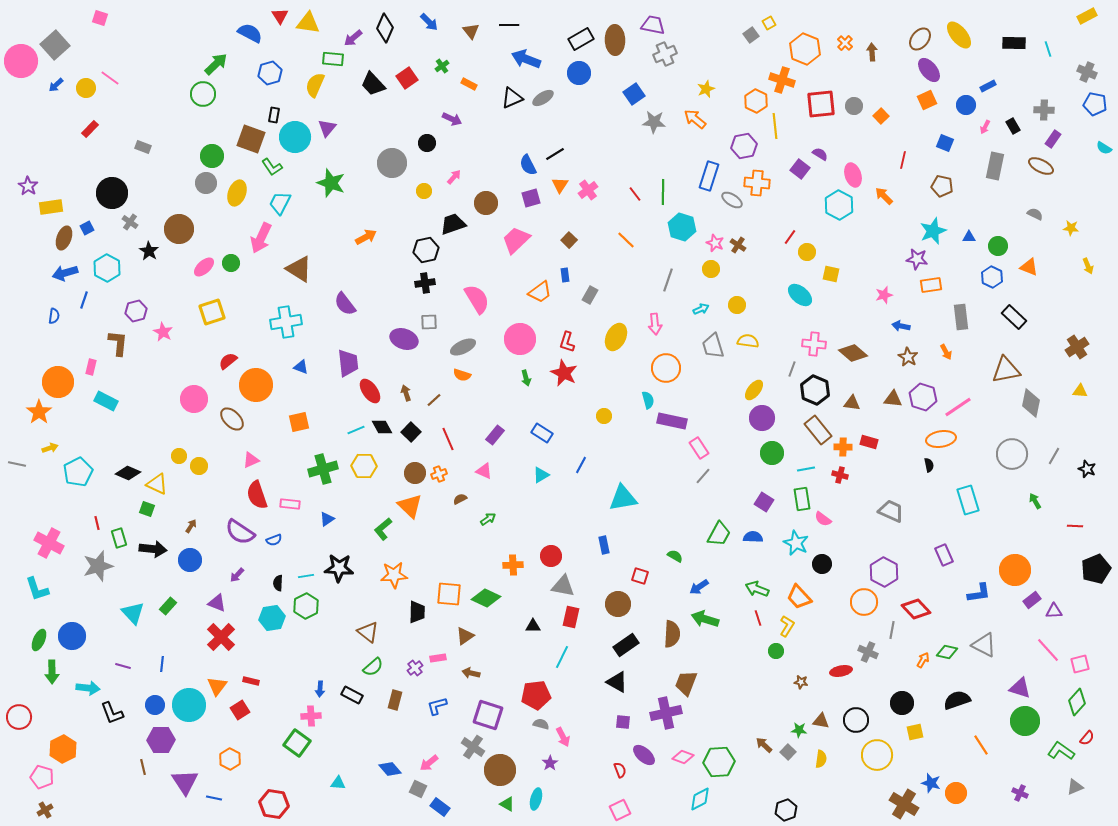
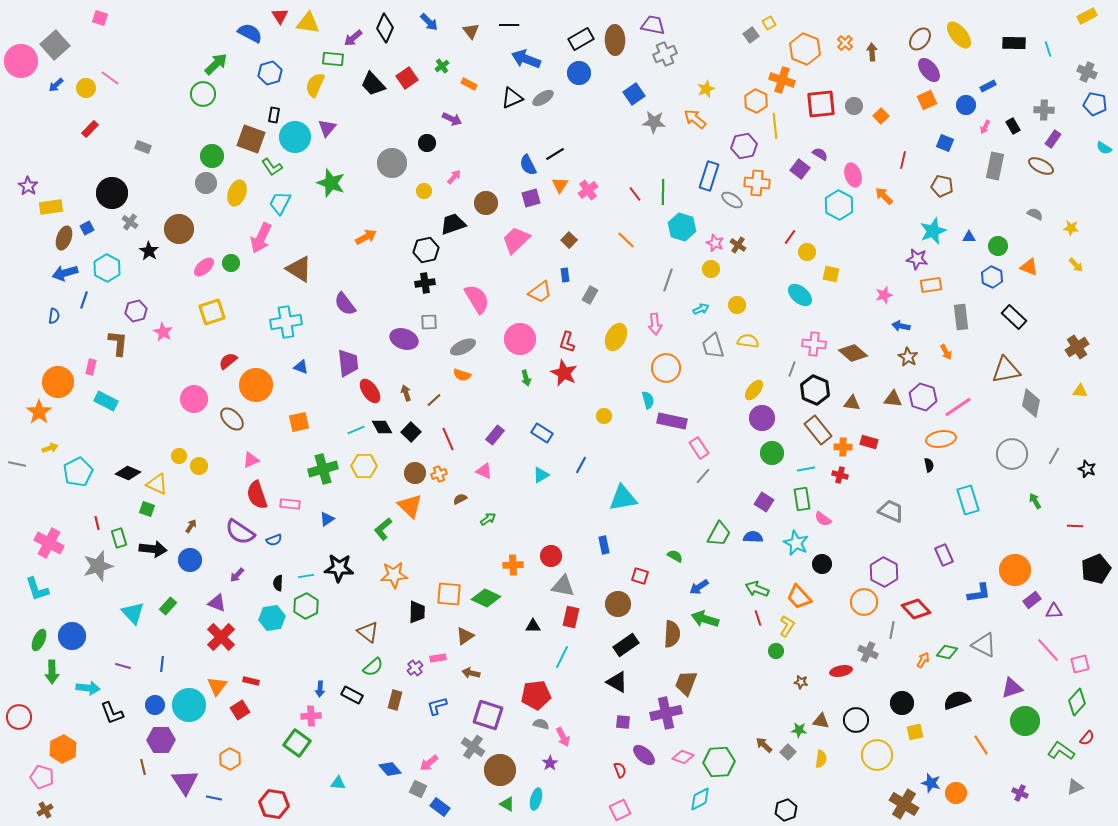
yellow arrow at (1088, 266): moved 12 px left, 1 px up; rotated 21 degrees counterclockwise
purple triangle at (1020, 688): moved 8 px left; rotated 35 degrees counterclockwise
